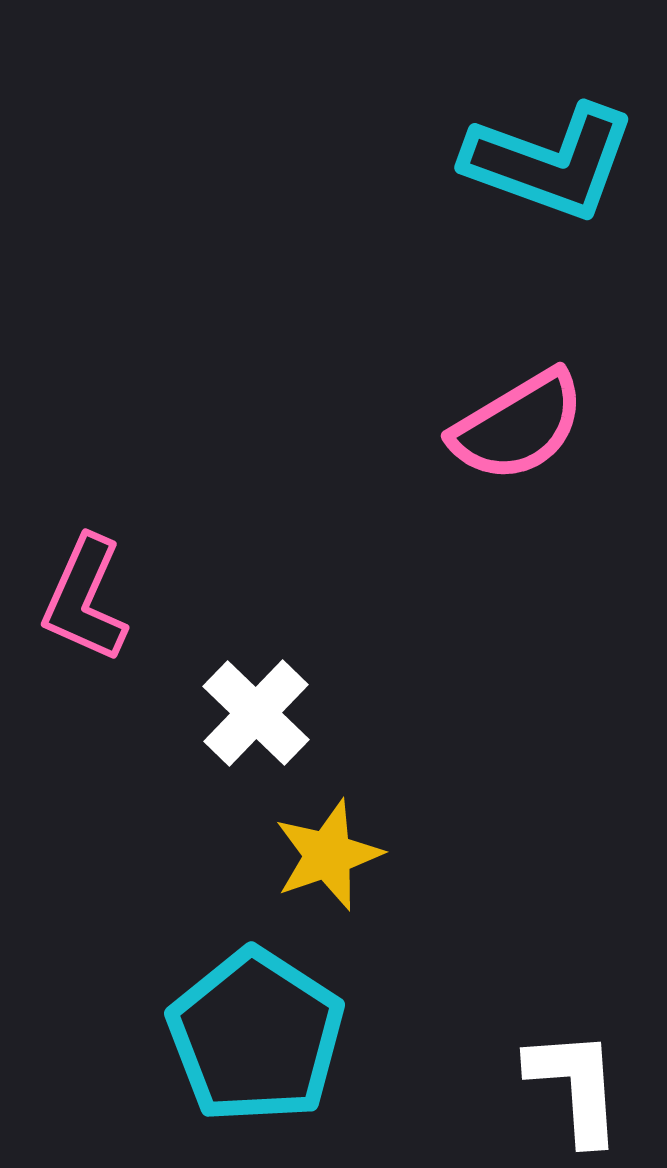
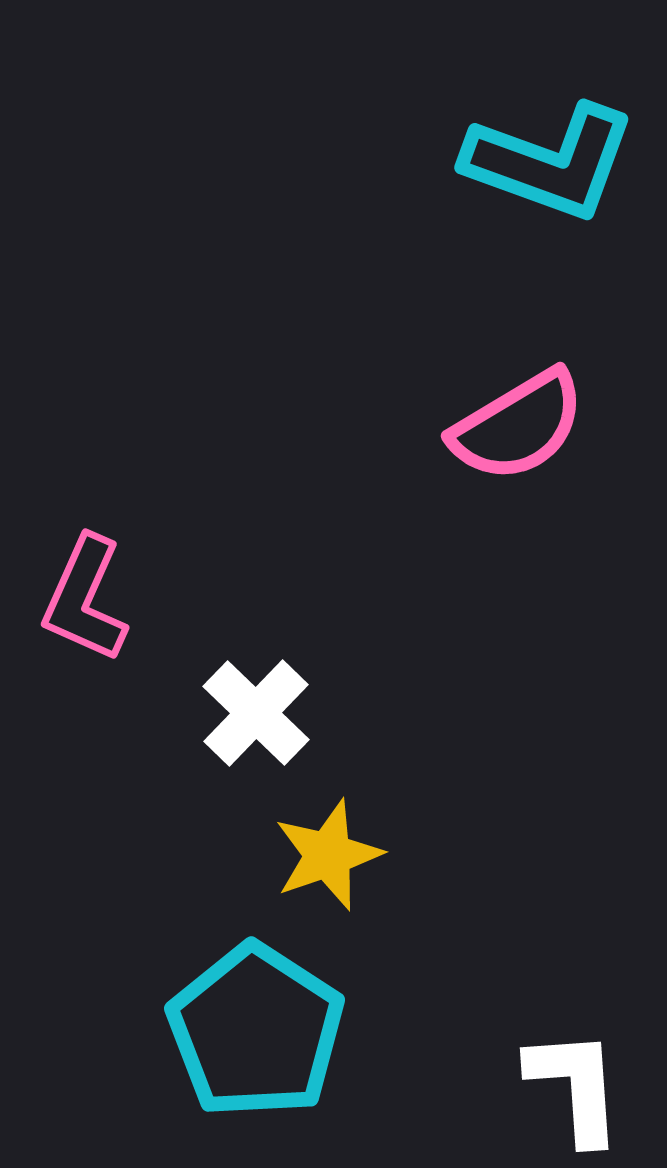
cyan pentagon: moved 5 px up
